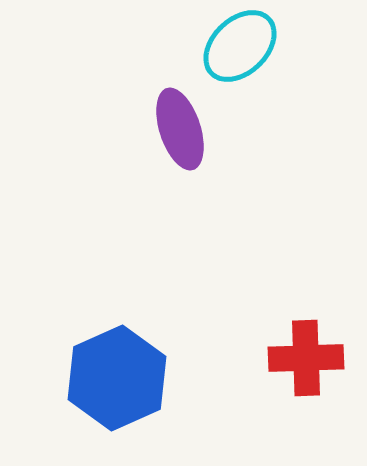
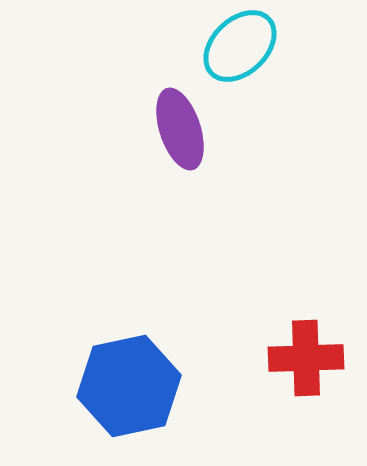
blue hexagon: moved 12 px right, 8 px down; rotated 12 degrees clockwise
